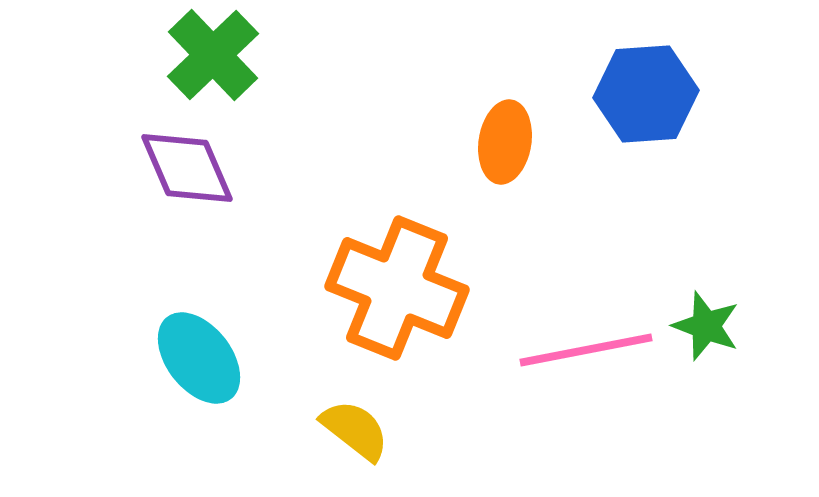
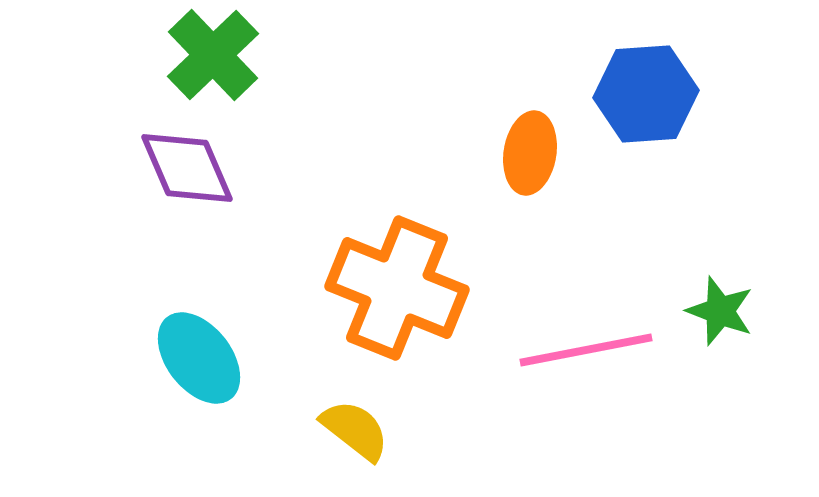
orange ellipse: moved 25 px right, 11 px down
green star: moved 14 px right, 15 px up
